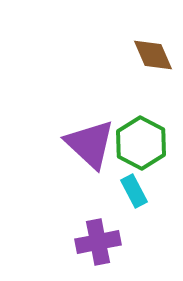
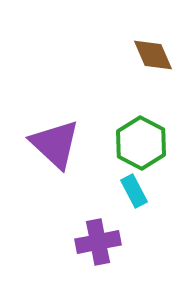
purple triangle: moved 35 px left
